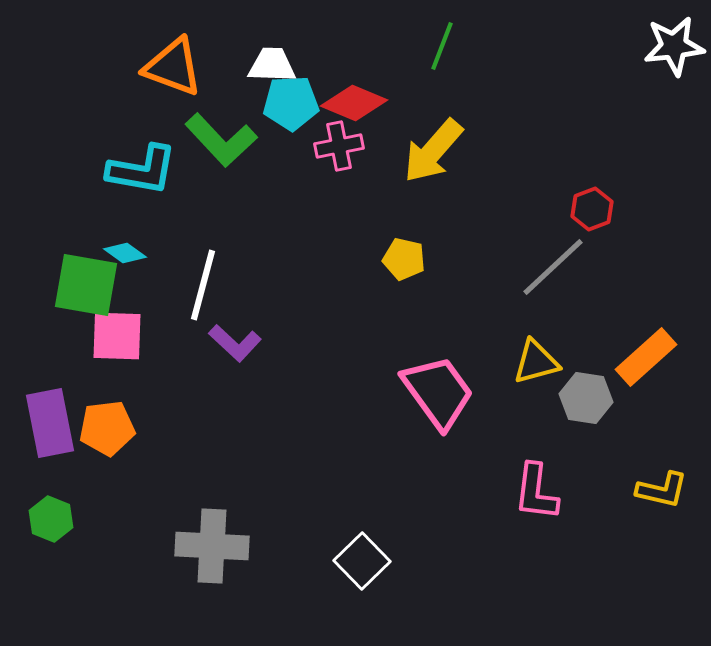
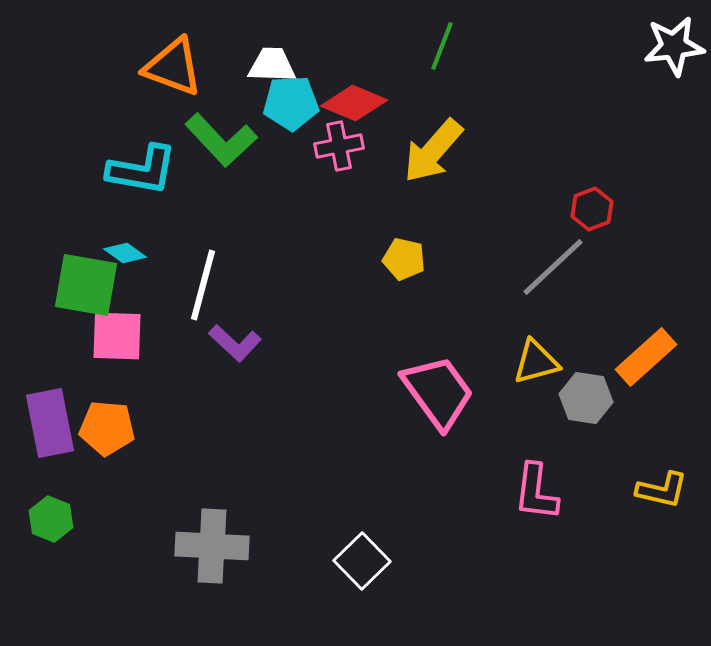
orange pentagon: rotated 12 degrees clockwise
